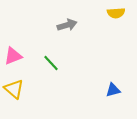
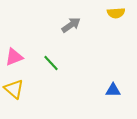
gray arrow: moved 4 px right; rotated 18 degrees counterclockwise
pink triangle: moved 1 px right, 1 px down
blue triangle: rotated 14 degrees clockwise
